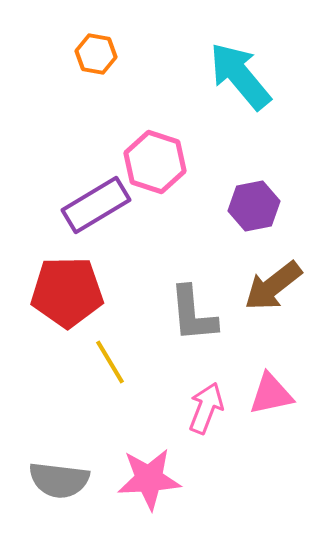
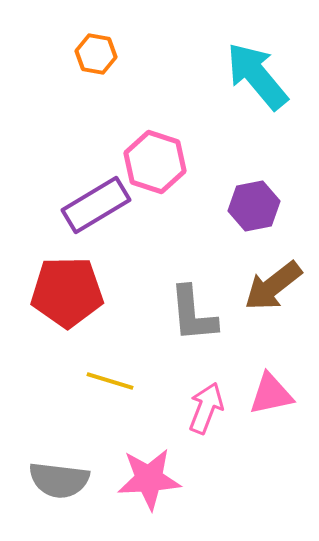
cyan arrow: moved 17 px right
yellow line: moved 19 px down; rotated 42 degrees counterclockwise
